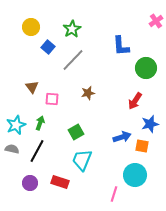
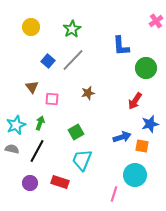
blue square: moved 14 px down
